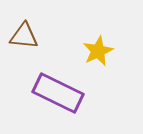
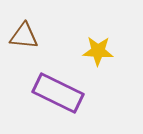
yellow star: rotated 28 degrees clockwise
